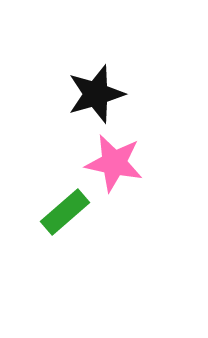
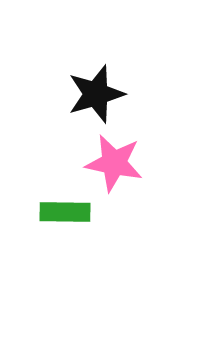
green rectangle: rotated 42 degrees clockwise
